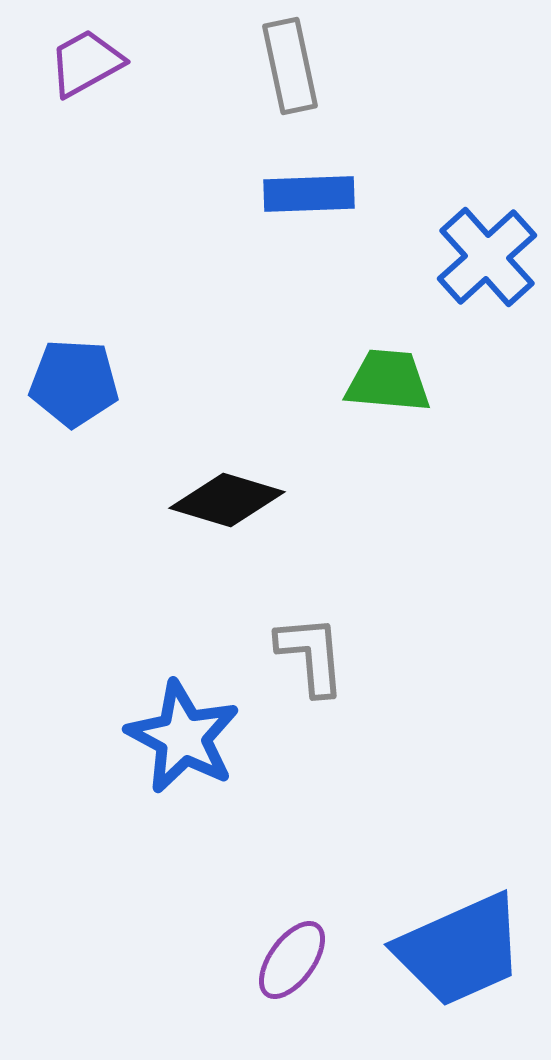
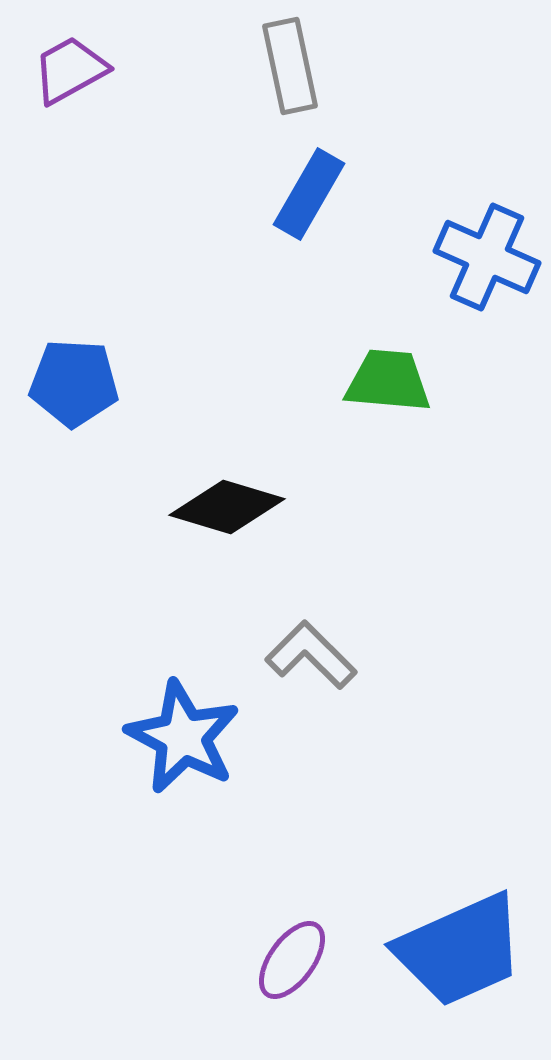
purple trapezoid: moved 16 px left, 7 px down
blue rectangle: rotated 58 degrees counterclockwise
blue cross: rotated 24 degrees counterclockwise
black diamond: moved 7 px down
gray L-shape: rotated 40 degrees counterclockwise
